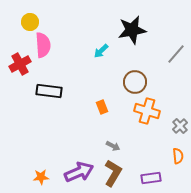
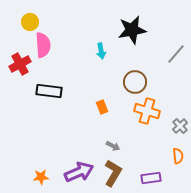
cyan arrow: rotated 56 degrees counterclockwise
